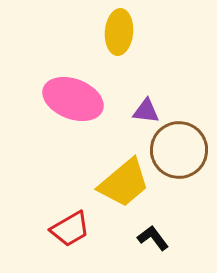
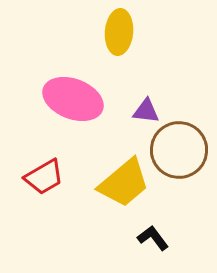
red trapezoid: moved 26 px left, 52 px up
